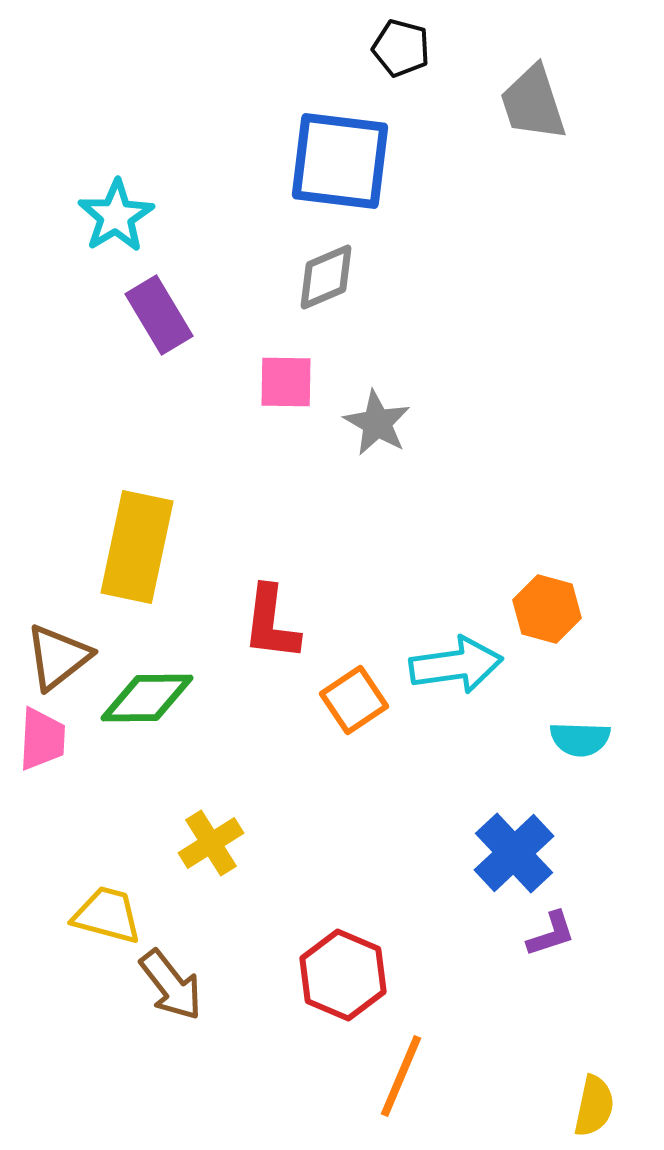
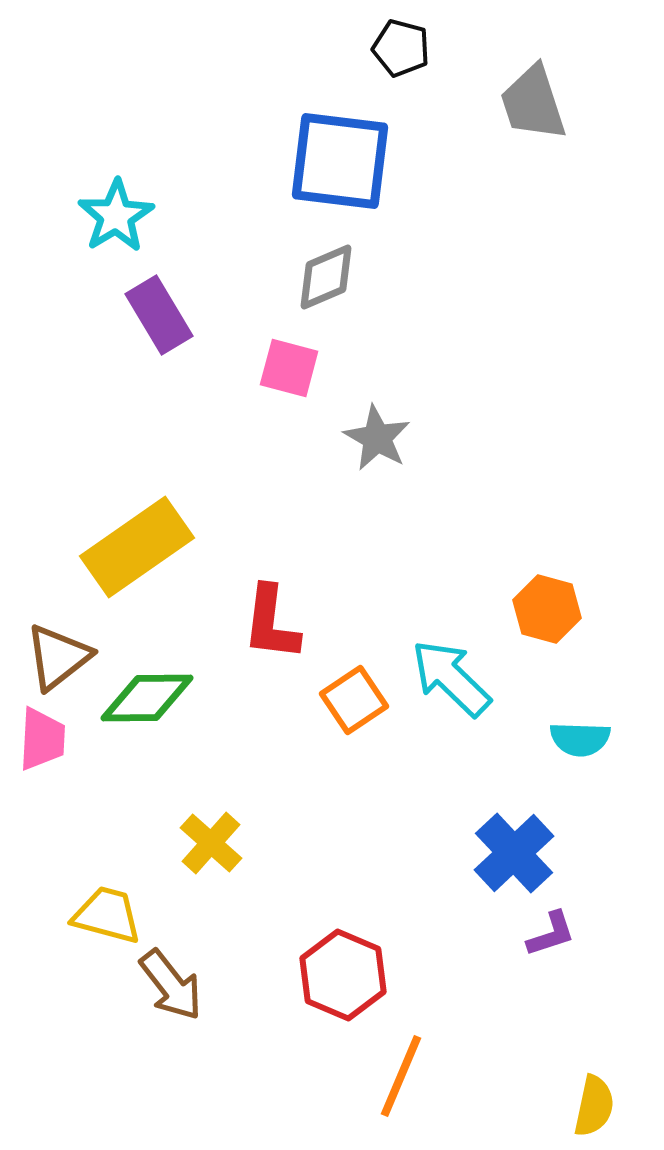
pink square: moved 3 px right, 14 px up; rotated 14 degrees clockwise
gray star: moved 15 px down
yellow rectangle: rotated 43 degrees clockwise
cyan arrow: moved 5 px left, 13 px down; rotated 128 degrees counterclockwise
yellow cross: rotated 16 degrees counterclockwise
